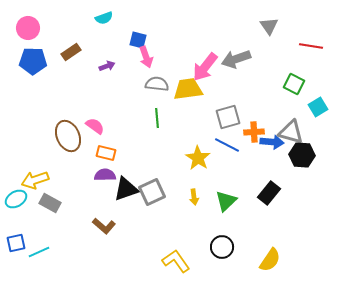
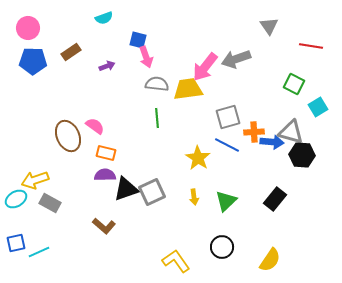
black rectangle at (269, 193): moved 6 px right, 6 px down
